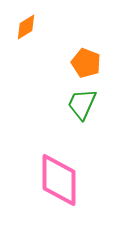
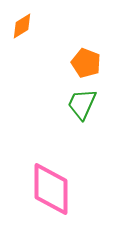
orange diamond: moved 4 px left, 1 px up
pink diamond: moved 8 px left, 9 px down
